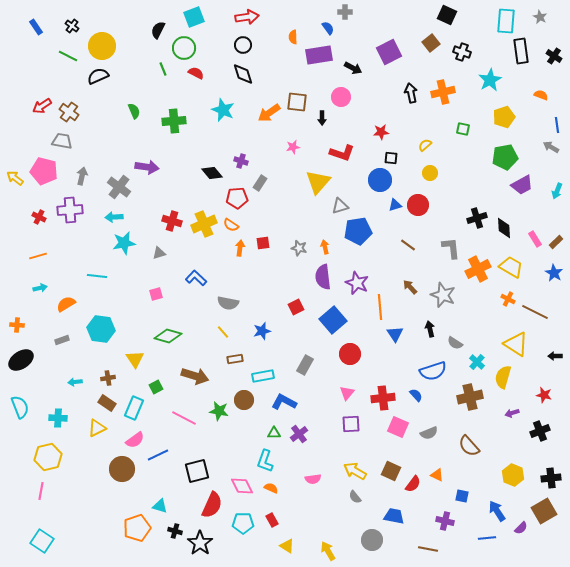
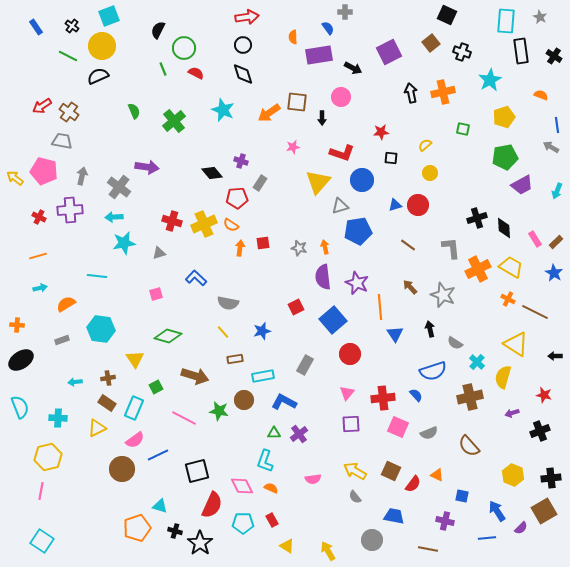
cyan square at (194, 17): moved 85 px left, 1 px up
green cross at (174, 121): rotated 35 degrees counterclockwise
blue circle at (380, 180): moved 18 px left
